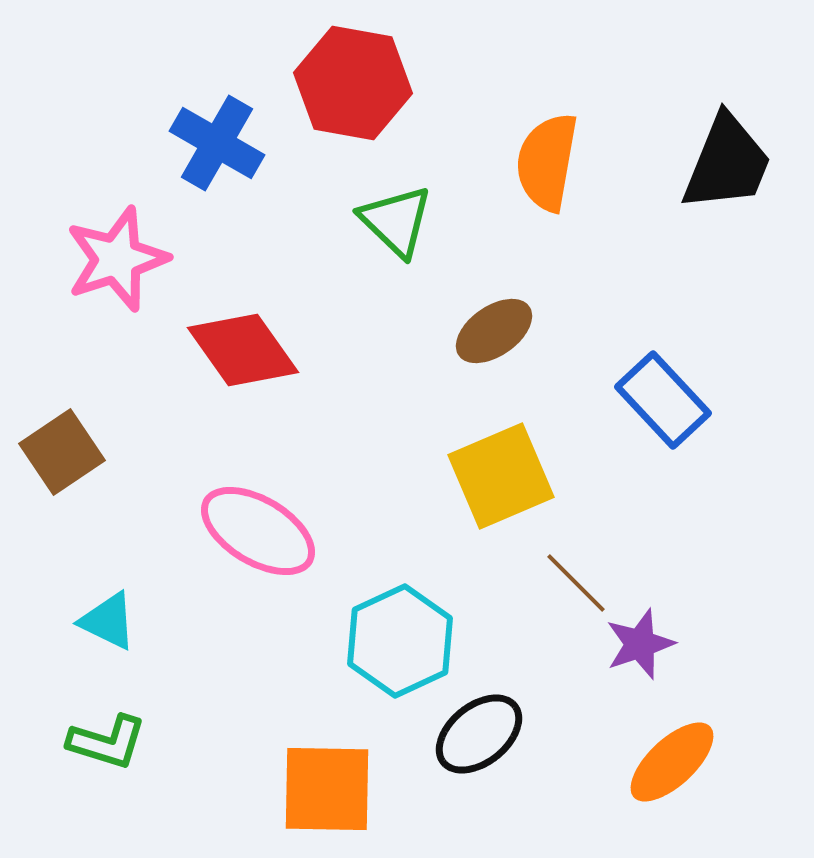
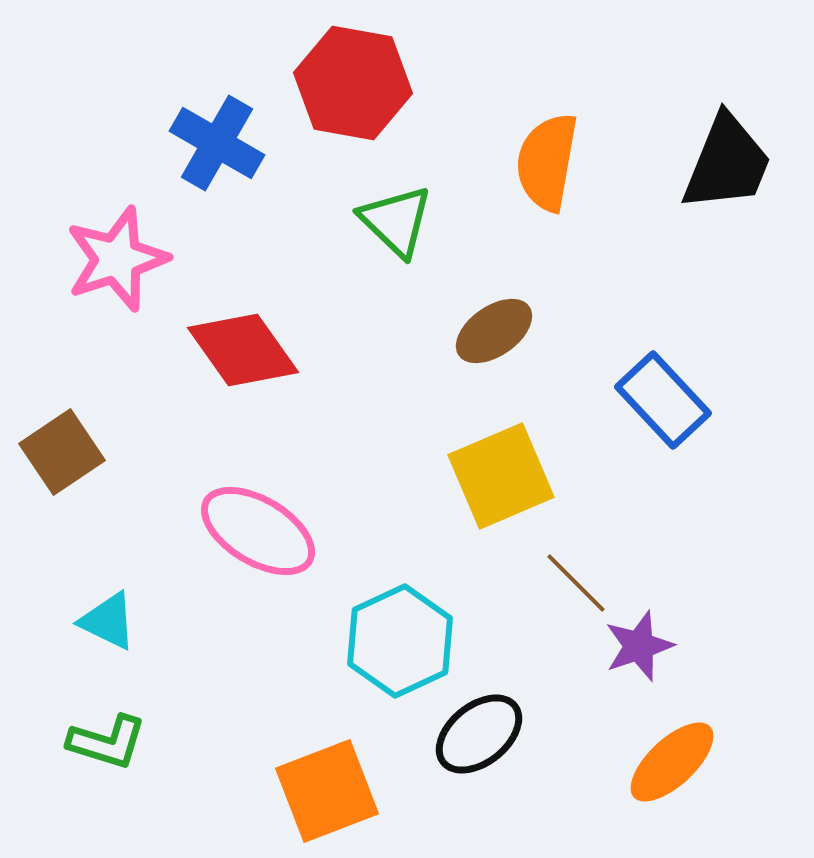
purple star: moved 1 px left, 2 px down
orange square: moved 2 px down; rotated 22 degrees counterclockwise
